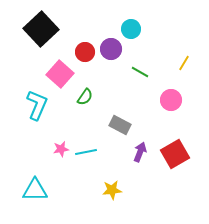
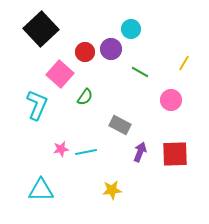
red square: rotated 28 degrees clockwise
cyan triangle: moved 6 px right
